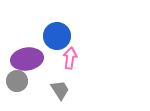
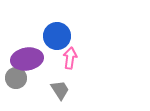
gray circle: moved 1 px left, 3 px up
